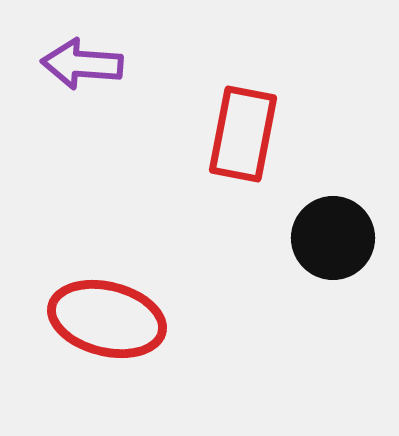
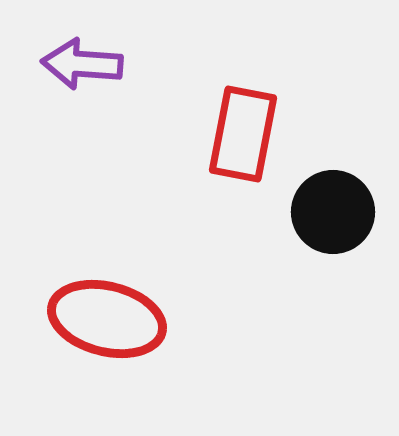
black circle: moved 26 px up
